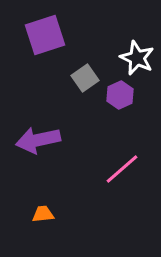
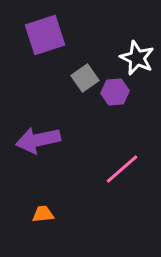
purple hexagon: moved 5 px left, 3 px up; rotated 20 degrees clockwise
